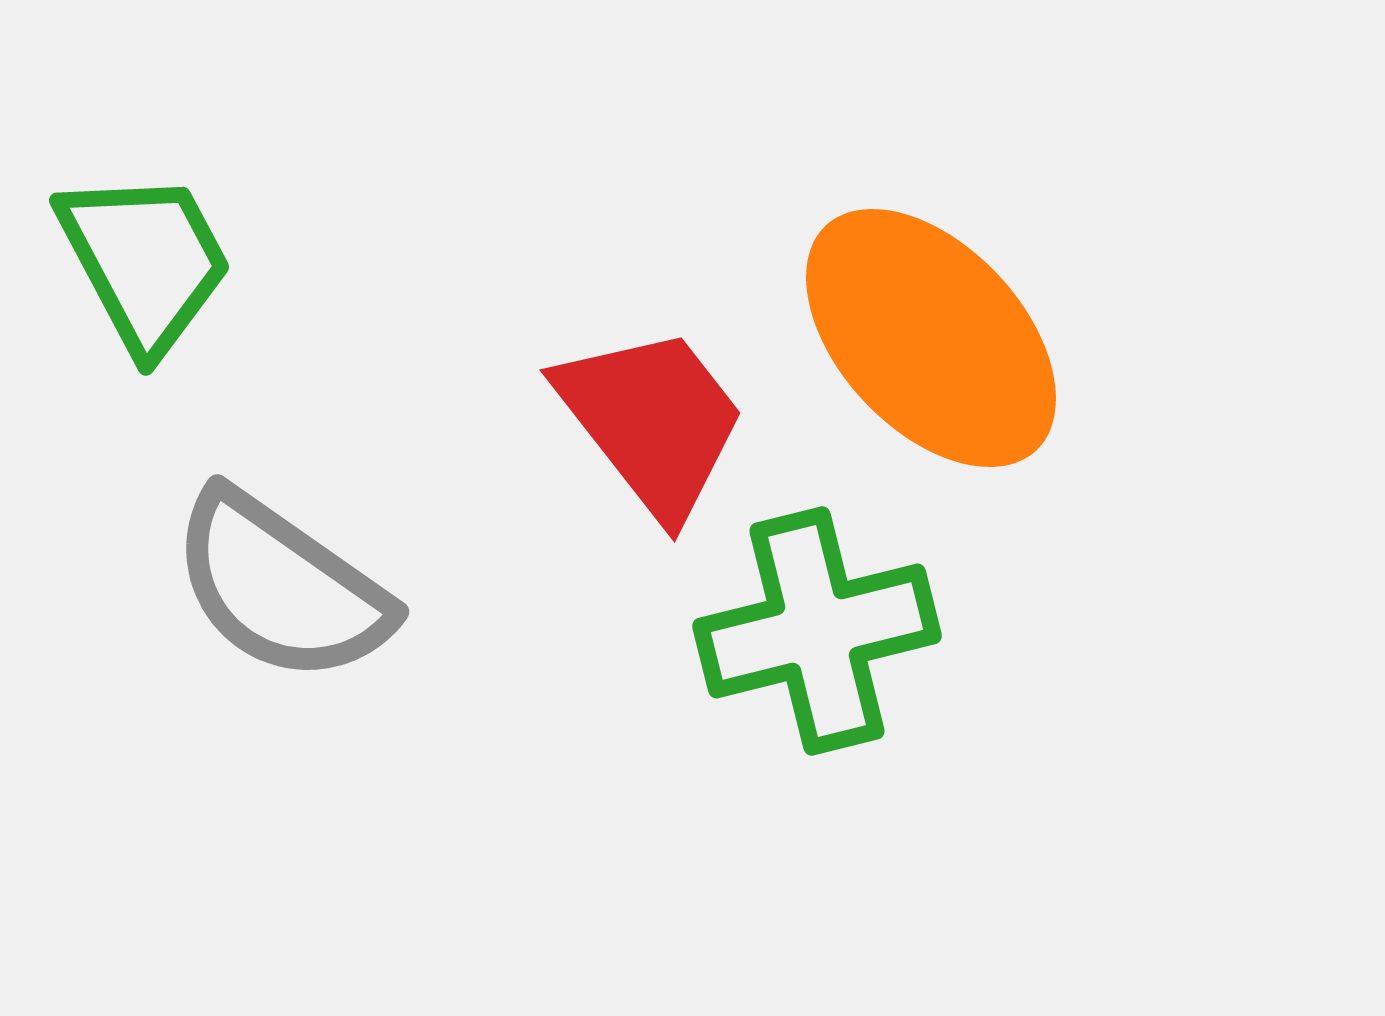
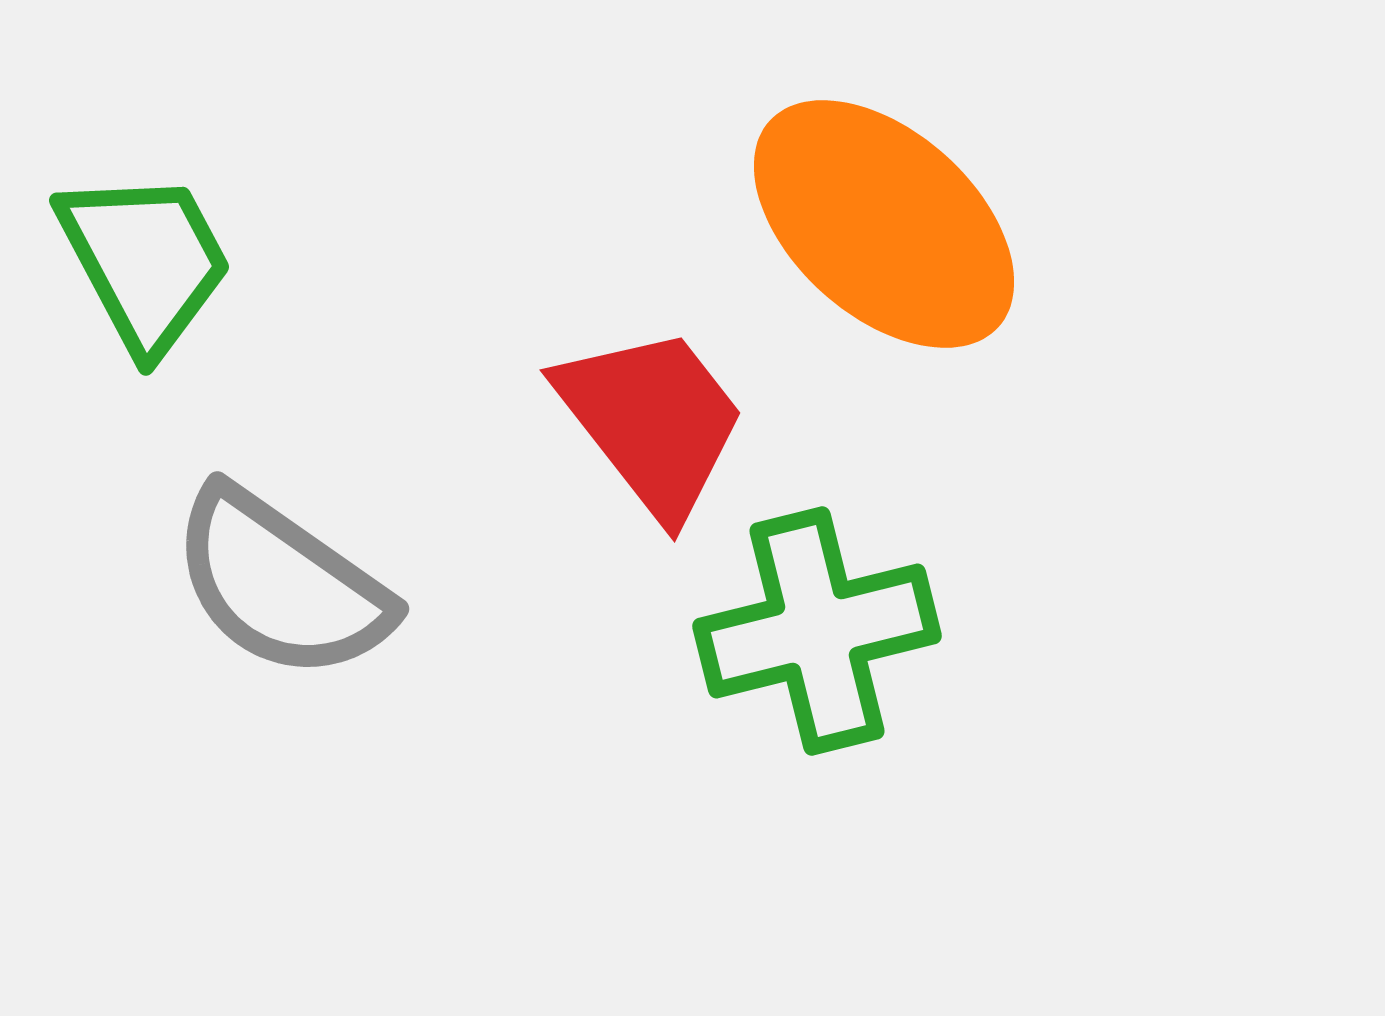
orange ellipse: moved 47 px left, 114 px up; rotated 5 degrees counterclockwise
gray semicircle: moved 3 px up
